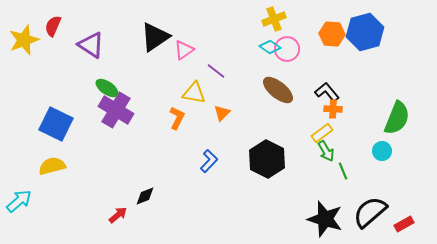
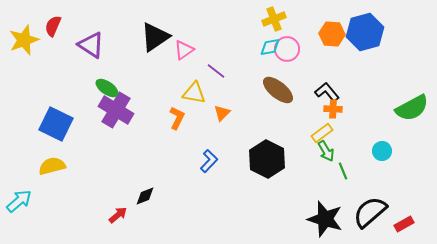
cyan diamond: rotated 45 degrees counterclockwise
green semicircle: moved 15 px right, 10 px up; rotated 40 degrees clockwise
